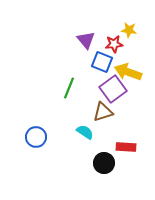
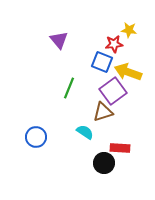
purple triangle: moved 27 px left
purple square: moved 2 px down
red rectangle: moved 6 px left, 1 px down
